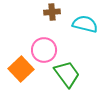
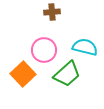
cyan semicircle: moved 23 px down
orange square: moved 2 px right, 5 px down
green trapezoid: rotated 84 degrees clockwise
